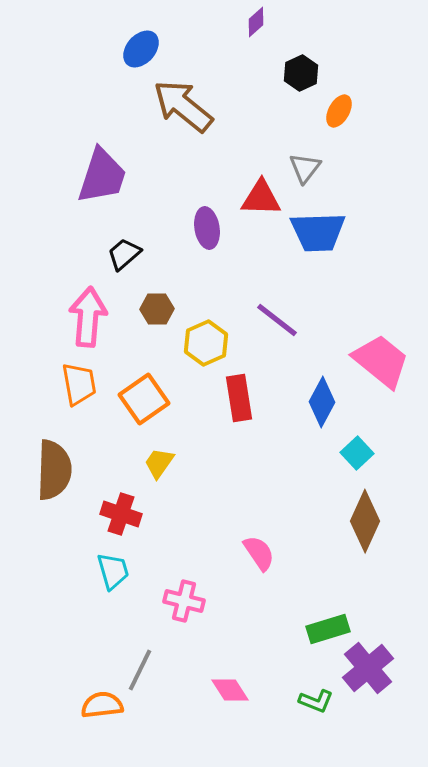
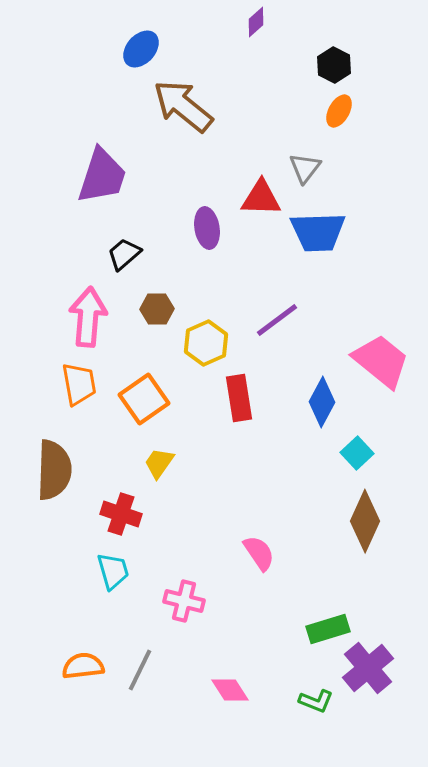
black hexagon: moved 33 px right, 8 px up; rotated 8 degrees counterclockwise
purple line: rotated 75 degrees counterclockwise
orange semicircle: moved 19 px left, 39 px up
